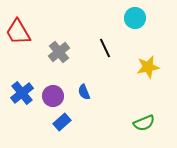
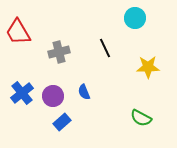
gray cross: rotated 25 degrees clockwise
yellow star: rotated 10 degrees clockwise
green semicircle: moved 3 px left, 5 px up; rotated 50 degrees clockwise
